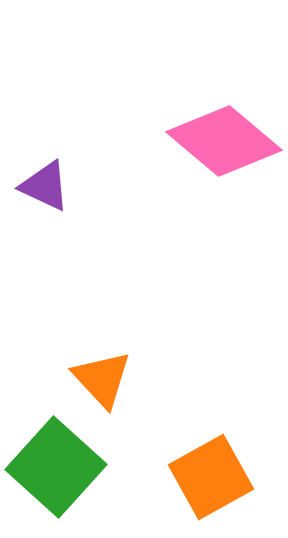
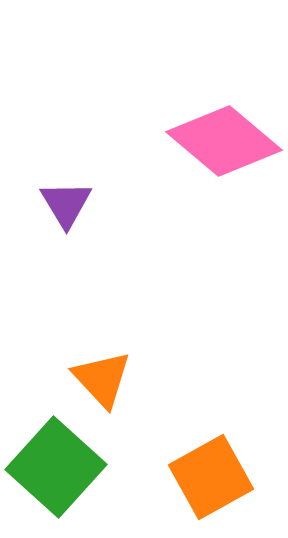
purple triangle: moved 21 px right, 18 px down; rotated 34 degrees clockwise
